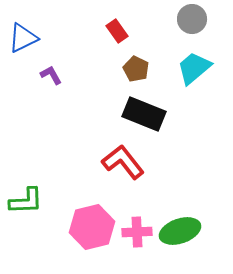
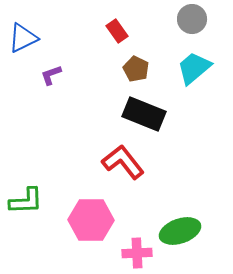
purple L-shape: rotated 80 degrees counterclockwise
pink hexagon: moved 1 px left, 7 px up; rotated 15 degrees clockwise
pink cross: moved 21 px down
